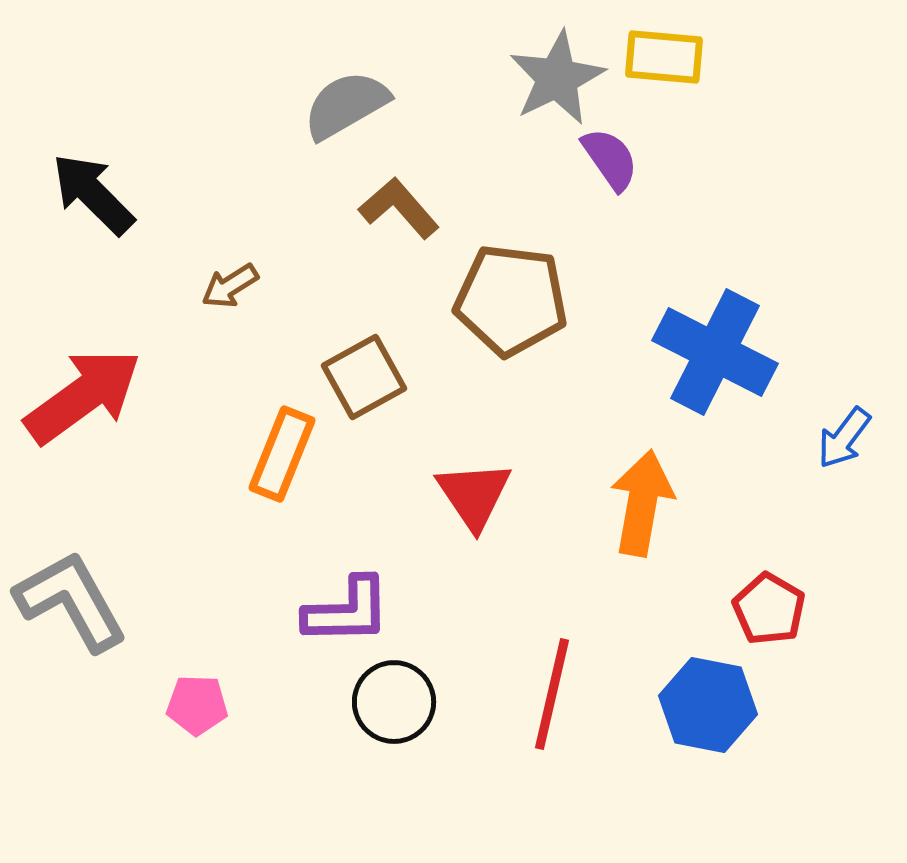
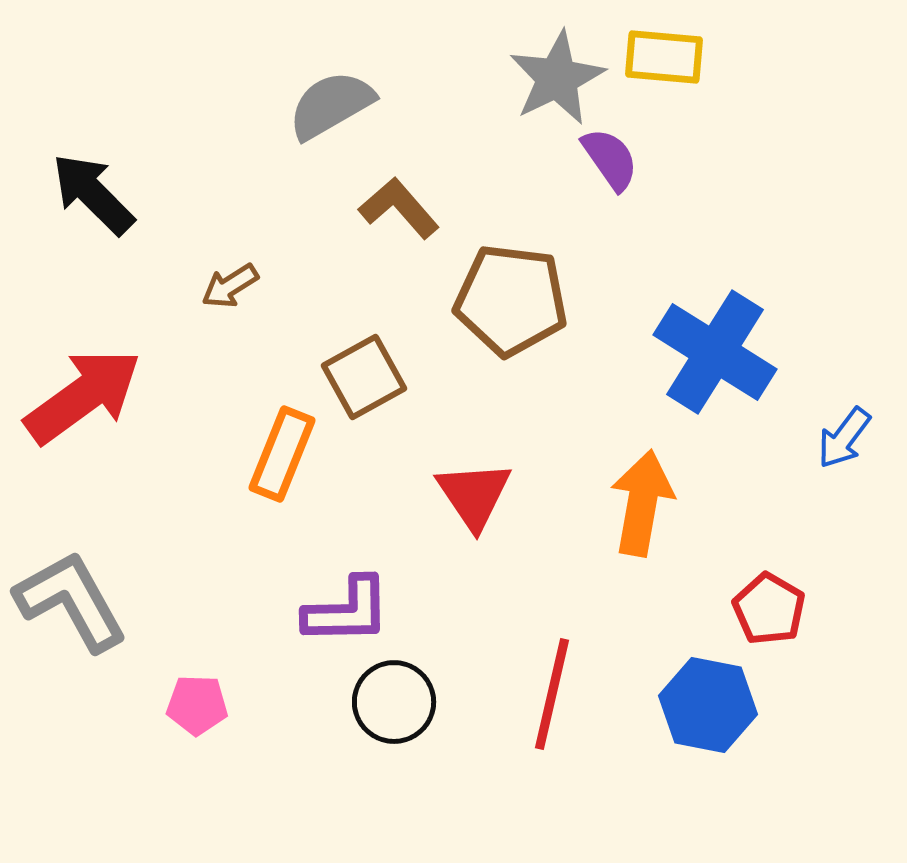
gray semicircle: moved 15 px left
blue cross: rotated 5 degrees clockwise
